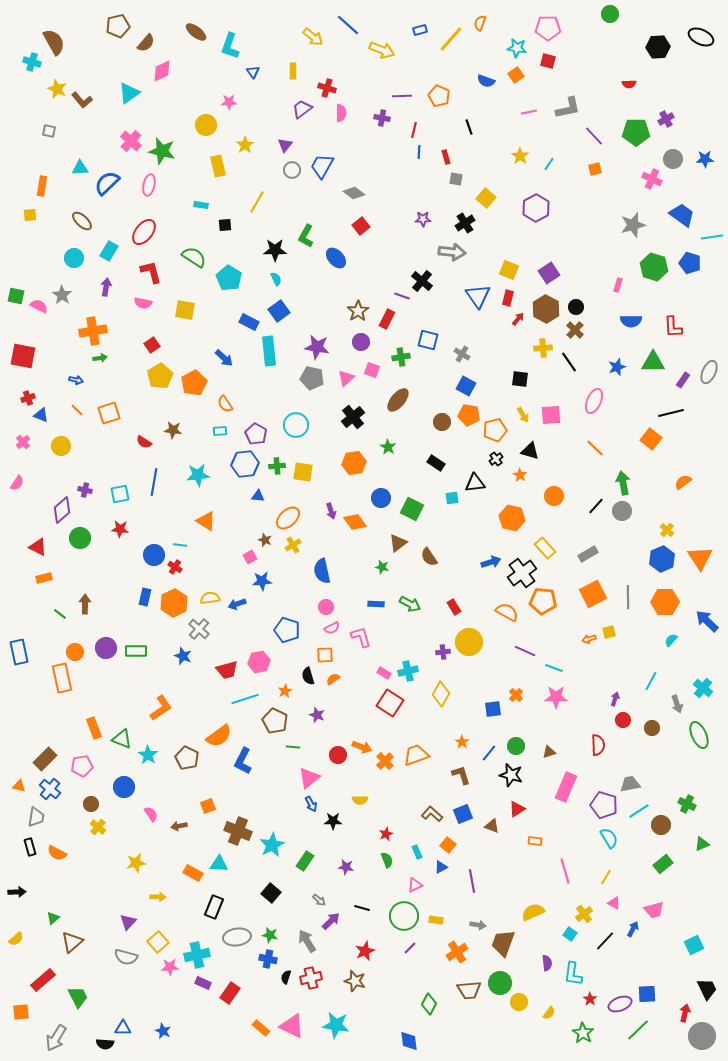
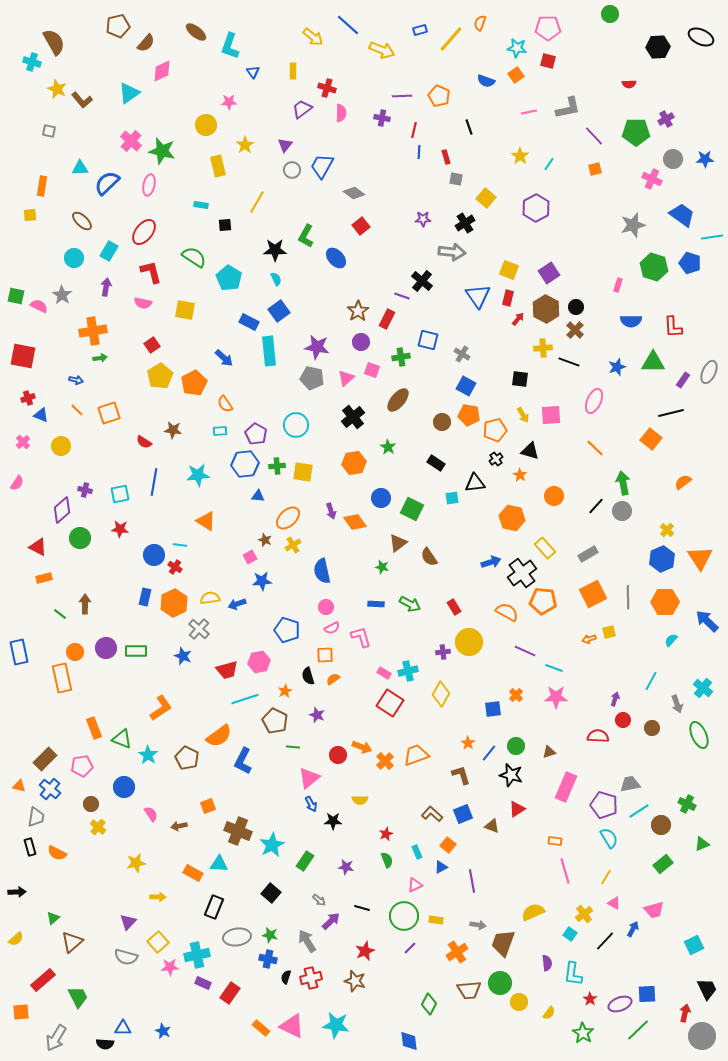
black line at (569, 362): rotated 35 degrees counterclockwise
orange star at (462, 742): moved 6 px right, 1 px down
red semicircle at (598, 745): moved 9 px up; rotated 85 degrees counterclockwise
orange rectangle at (535, 841): moved 20 px right
